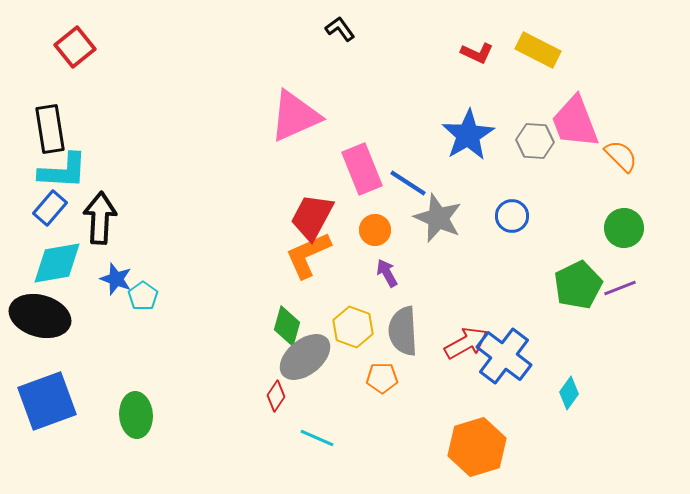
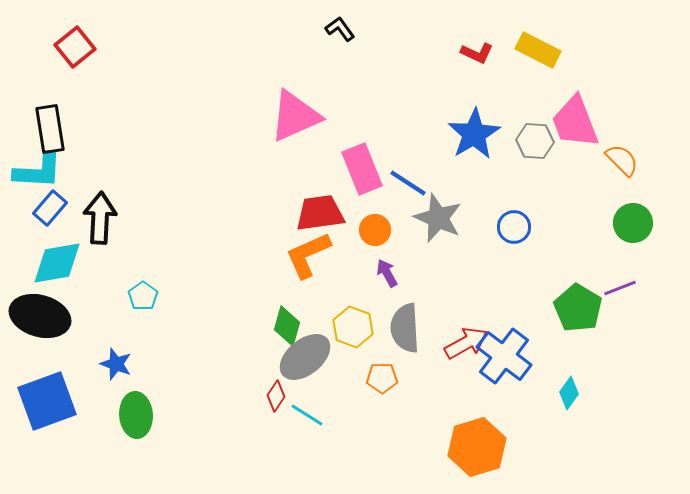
blue star at (468, 135): moved 6 px right, 1 px up
orange semicircle at (621, 156): moved 1 px right, 4 px down
cyan L-shape at (63, 171): moved 25 px left
blue circle at (512, 216): moved 2 px right, 11 px down
red trapezoid at (312, 217): moved 8 px right, 4 px up; rotated 54 degrees clockwise
green circle at (624, 228): moved 9 px right, 5 px up
blue star at (116, 279): moved 85 px down
green pentagon at (578, 285): moved 23 px down; rotated 15 degrees counterclockwise
gray semicircle at (403, 331): moved 2 px right, 3 px up
cyan line at (317, 438): moved 10 px left, 23 px up; rotated 8 degrees clockwise
